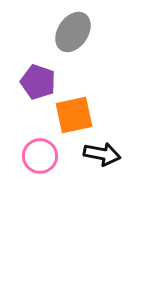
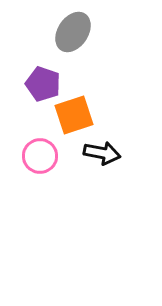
purple pentagon: moved 5 px right, 2 px down
orange square: rotated 6 degrees counterclockwise
black arrow: moved 1 px up
